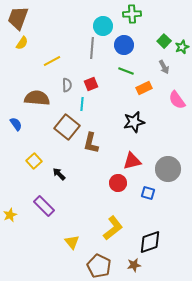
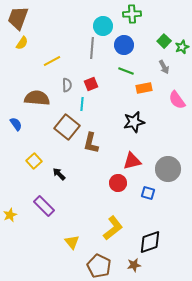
orange rectangle: rotated 14 degrees clockwise
